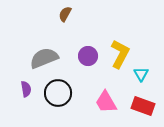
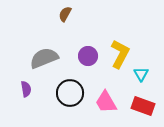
black circle: moved 12 px right
